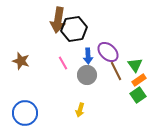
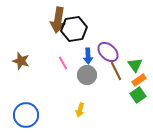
blue circle: moved 1 px right, 2 px down
